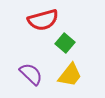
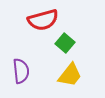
purple semicircle: moved 10 px left, 3 px up; rotated 40 degrees clockwise
